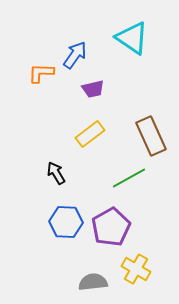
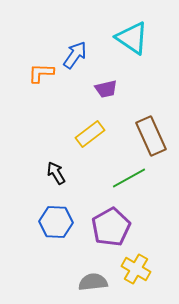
purple trapezoid: moved 13 px right
blue hexagon: moved 10 px left
